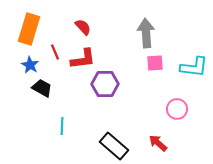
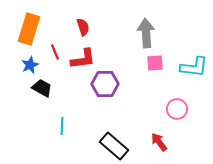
red semicircle: rotated 24 degrees clockwise
blue star: rotated 18 degrees clockwise
red arrow: moved 1 px right, 1 px up; rotated 12 degrees clockwise
